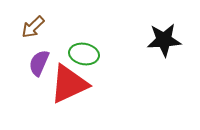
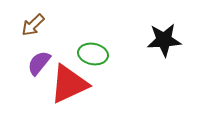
brown arrow: moved 2 px up
green ellipse: moved 9 px right
purple semicircle: rotated 16 degrees clockwise
